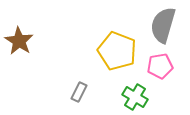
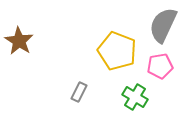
gray semicircle: rotated 9 degrees clockwise
